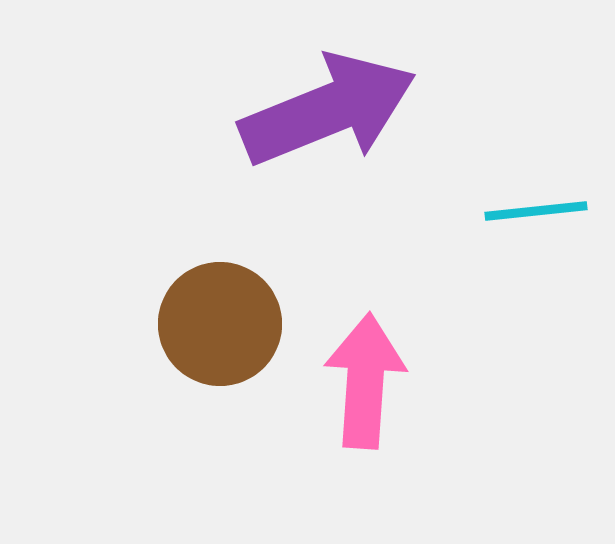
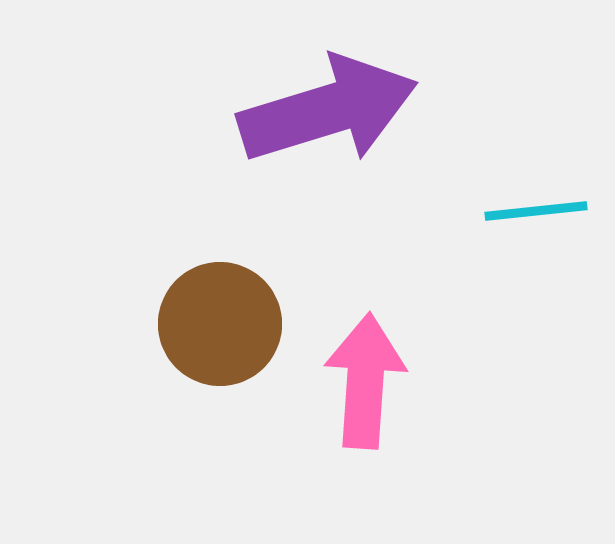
purple arrow: rotated 5 degrees clockwise
